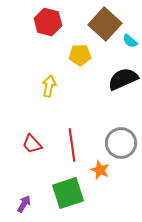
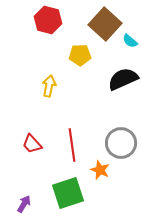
red hexagon: moved 2 px up
